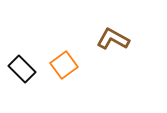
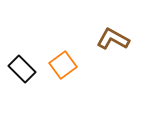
orange square: moved 1 px left
